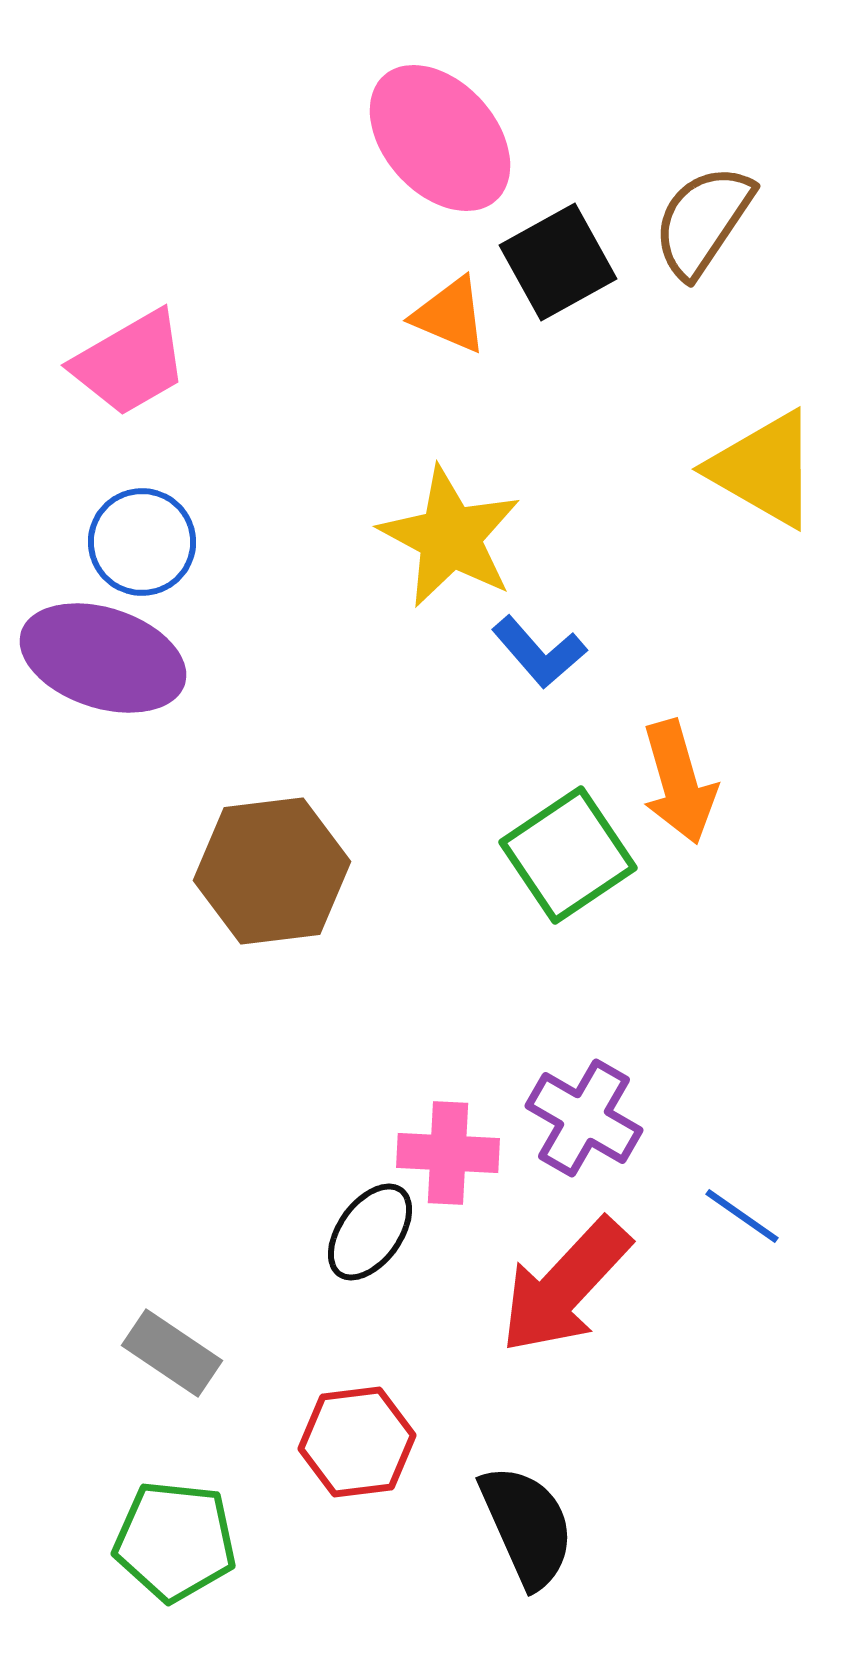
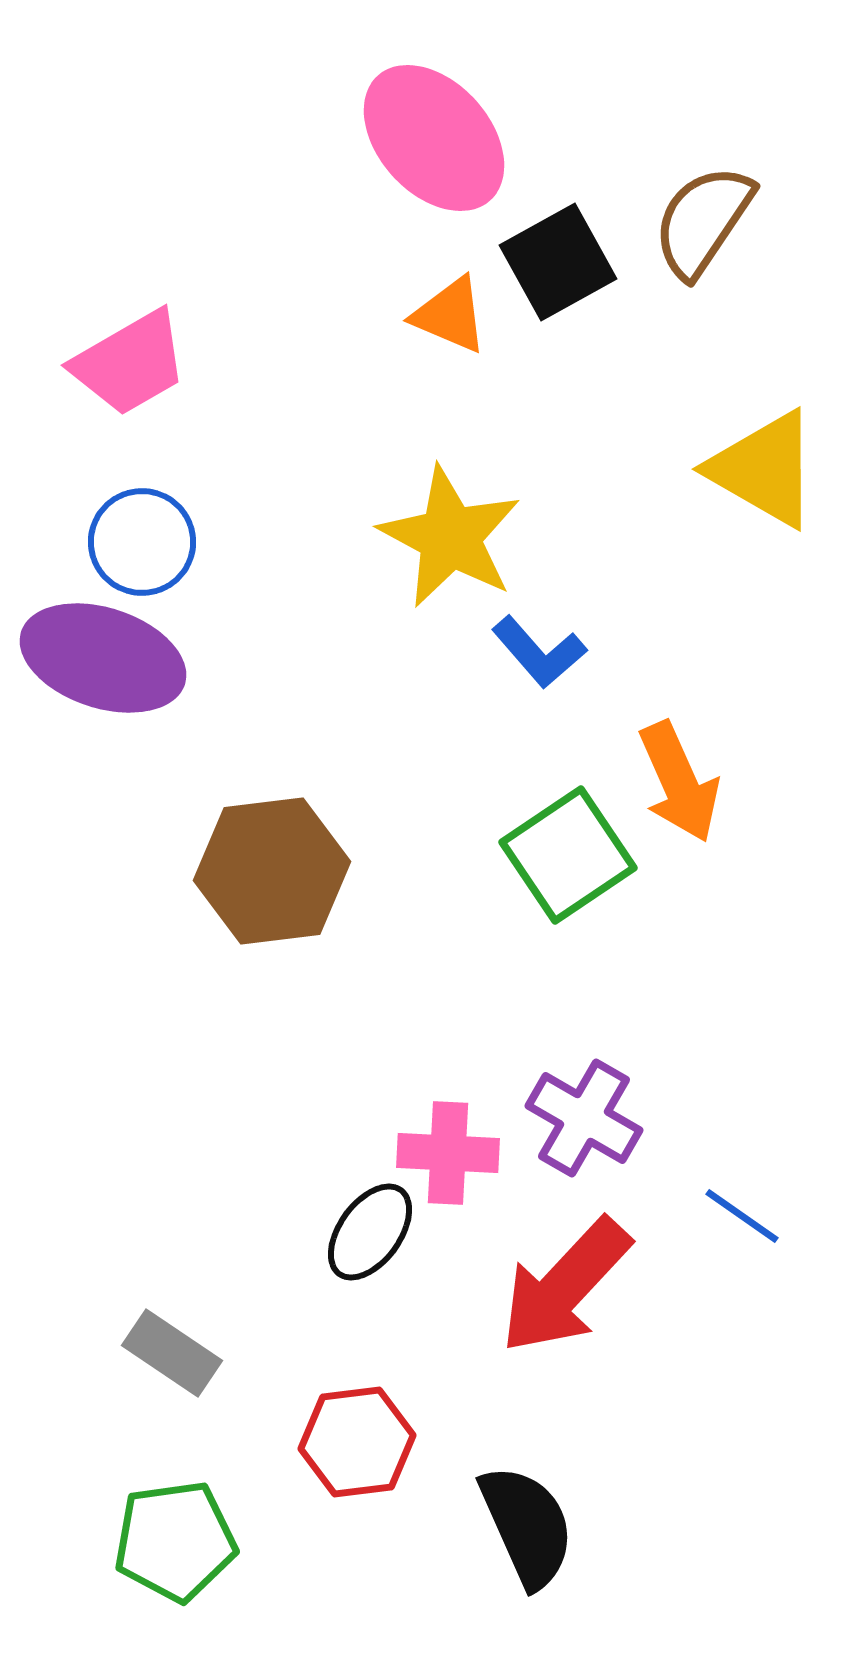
pink ellipse: moved 6 px left
orange arrow: rotated 8 degrees counterclockwise
green pentagon: rotated 14 degrees counterclockwise
